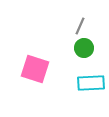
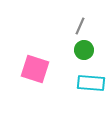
green circle: moved 2 px down
cyan rectangle: rotated 8 degrees clockwise
